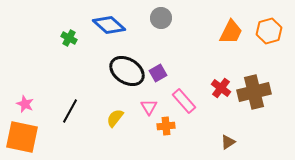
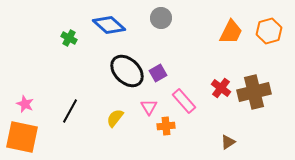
black ellipse: rotated 12 degrees clockwise
